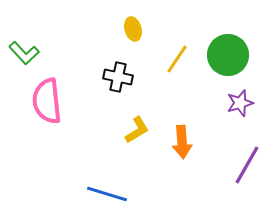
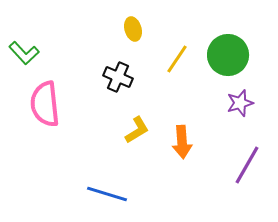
black cross: rotated 12 degrees clockwise
pink semicircle: moved 2 px left, 3 px down
